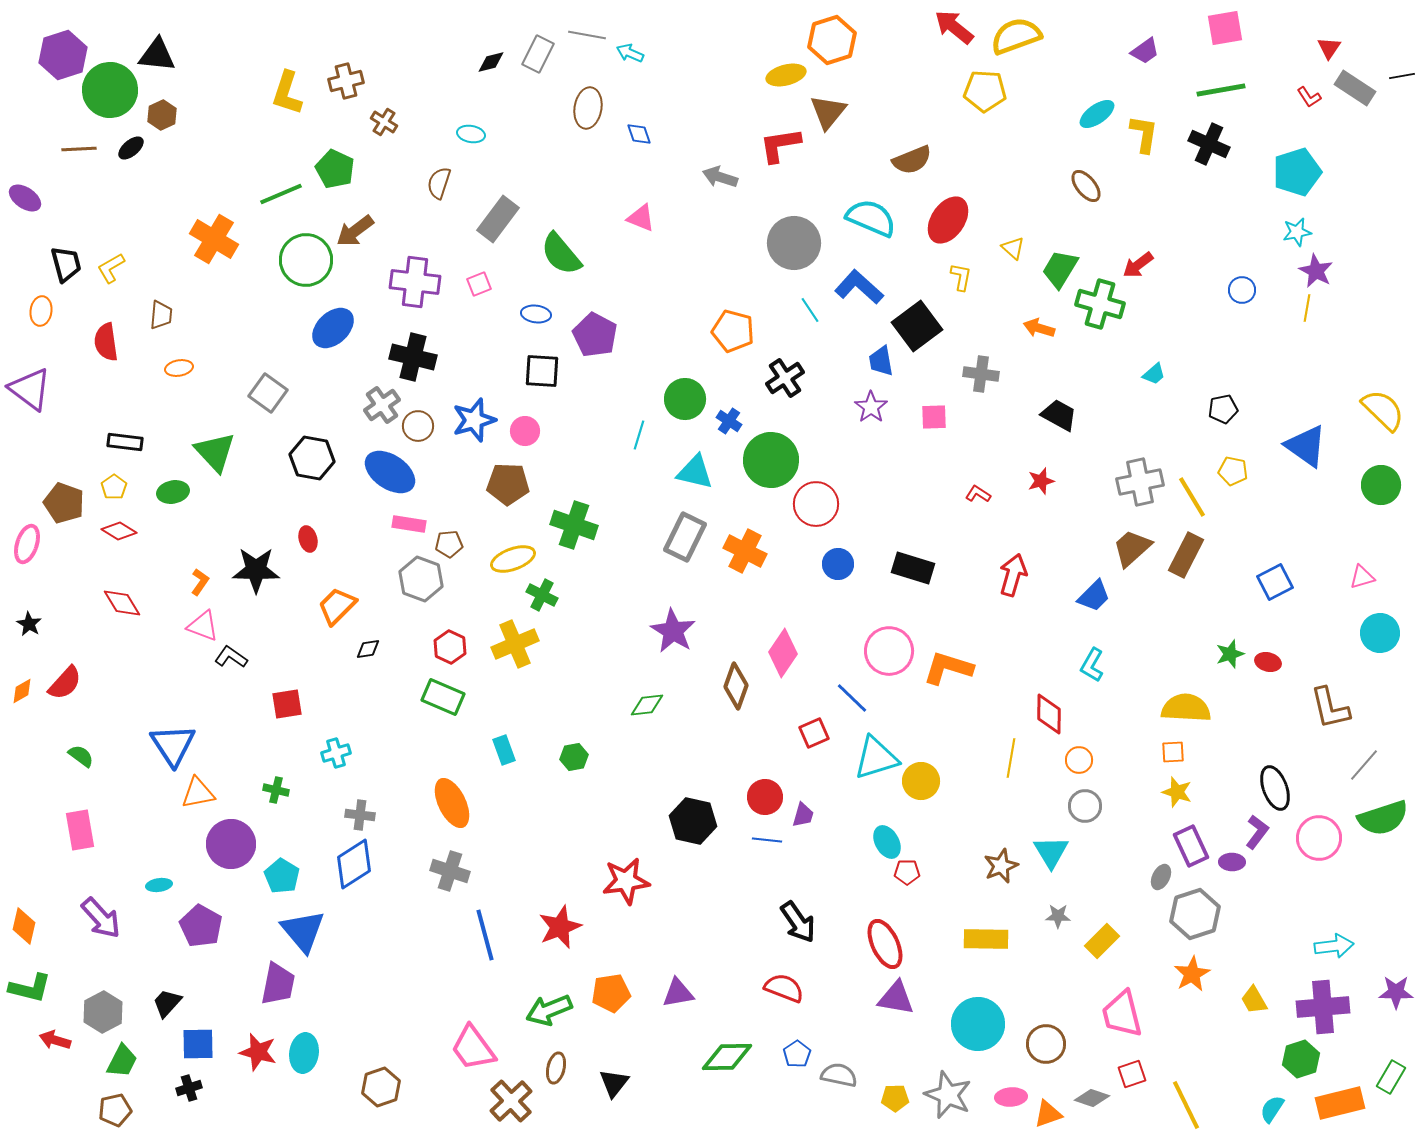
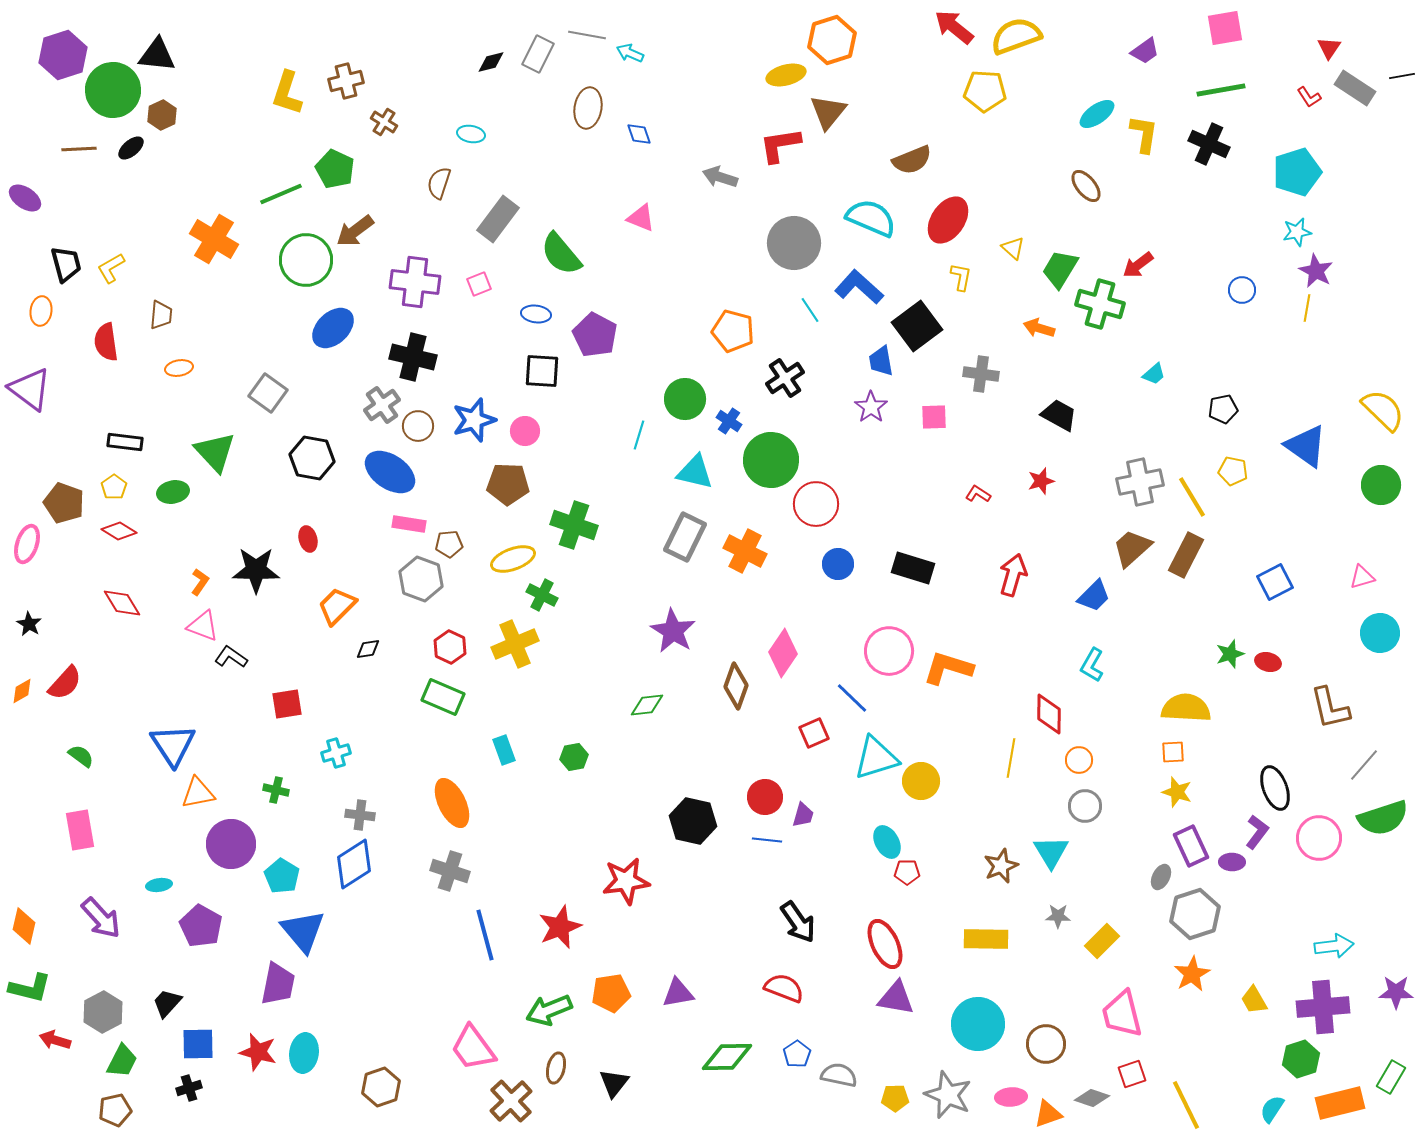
green circle at (110, 90): moved 3 px right
